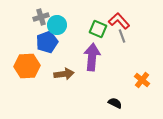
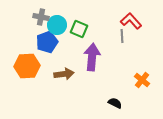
gray cross: rotated 28 degrees clockwise
red L-shape: moved 12 px right
green square: moved 19 px left
gray line: rotated 16 degrees clockwise
